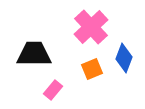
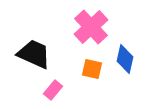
black trapezoid: rotated 24 degrees clockwise
blue diamond: moved 1 px right, 1 px down; rotated 8 degrees counterclockwise
orange square: rotated 35 degrees clockwise
